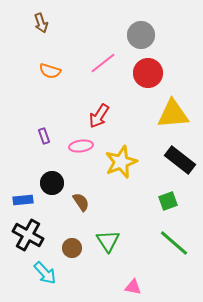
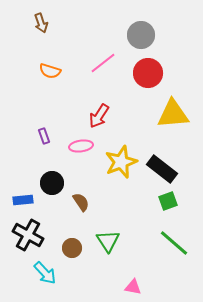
black rectangle: moved 18 px left, 9 px down
